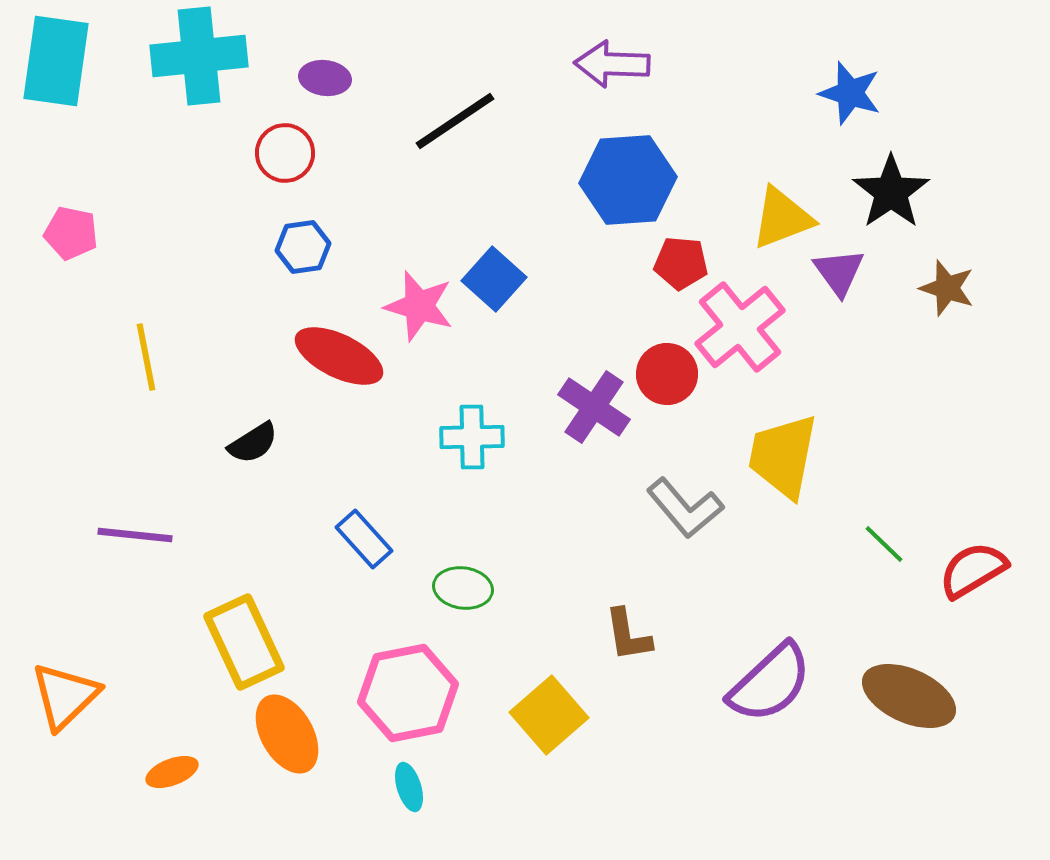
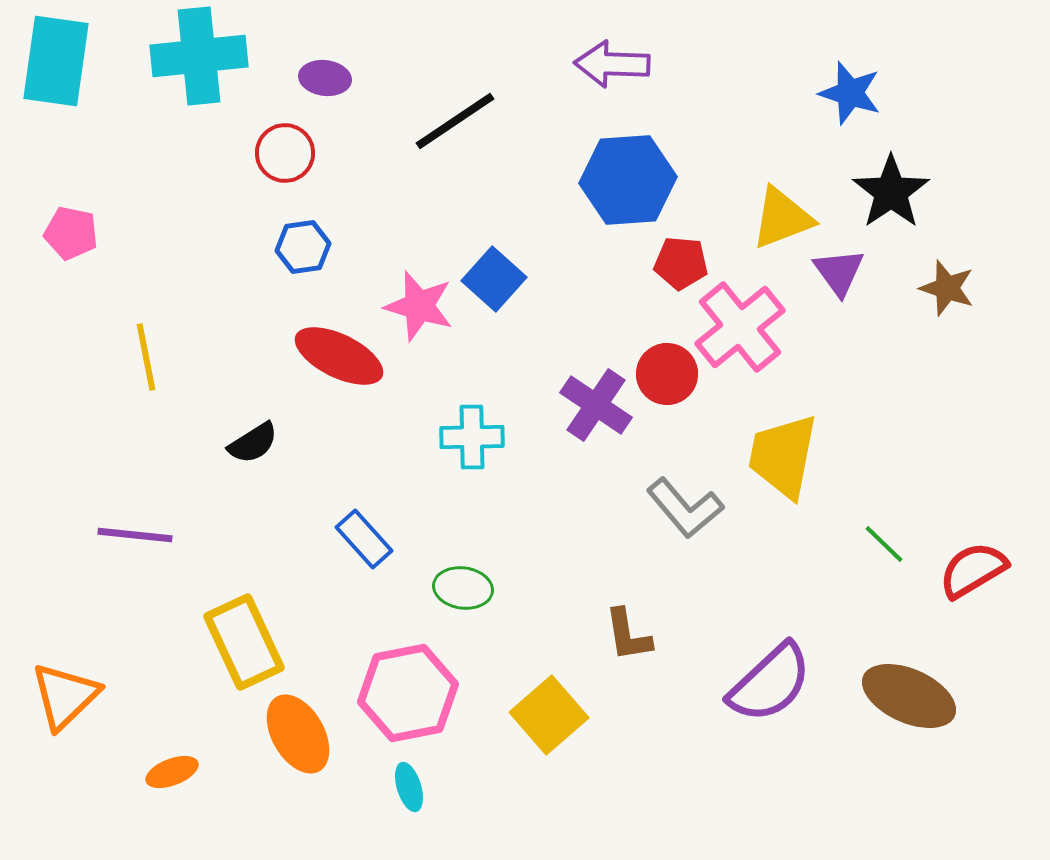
purple cross at (594, 407): moved 2 px right, 2 px up
orange ellipse at (287, 734): moved 11 px right
